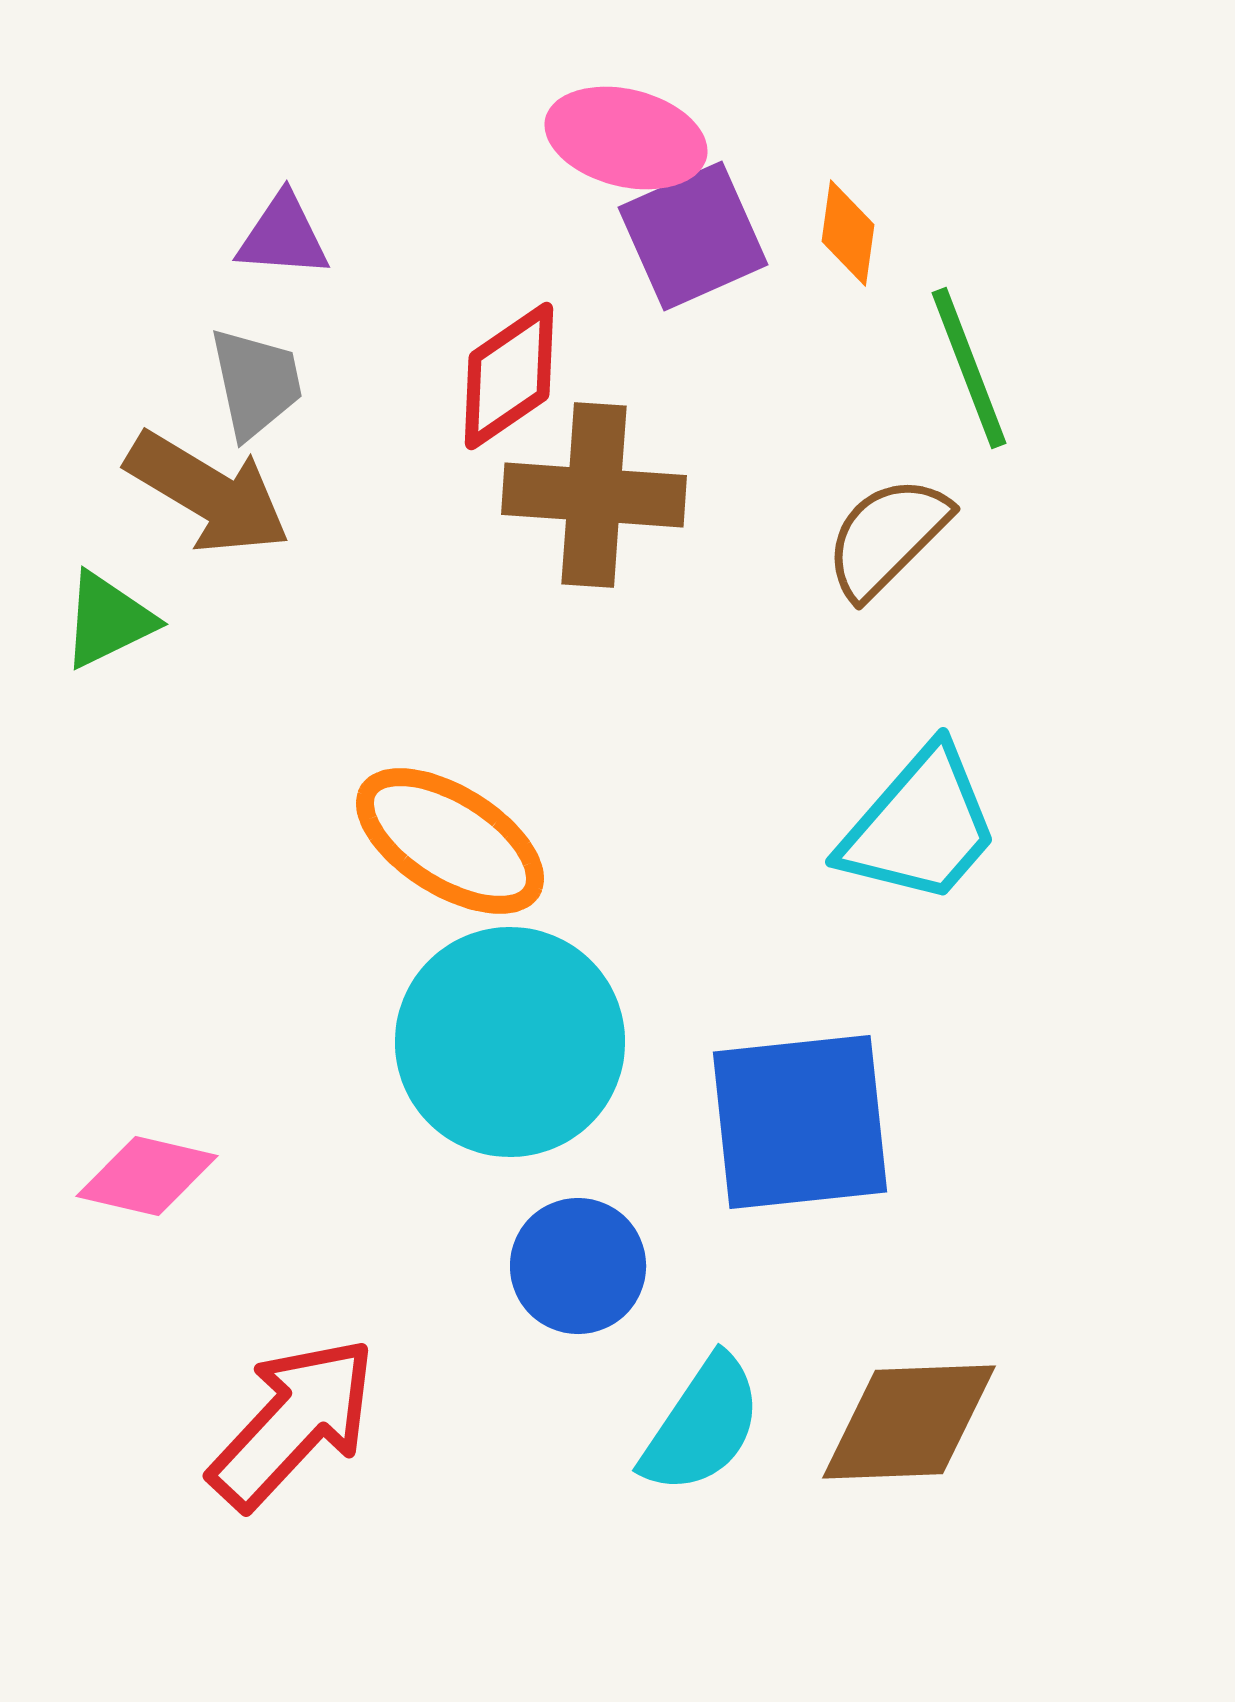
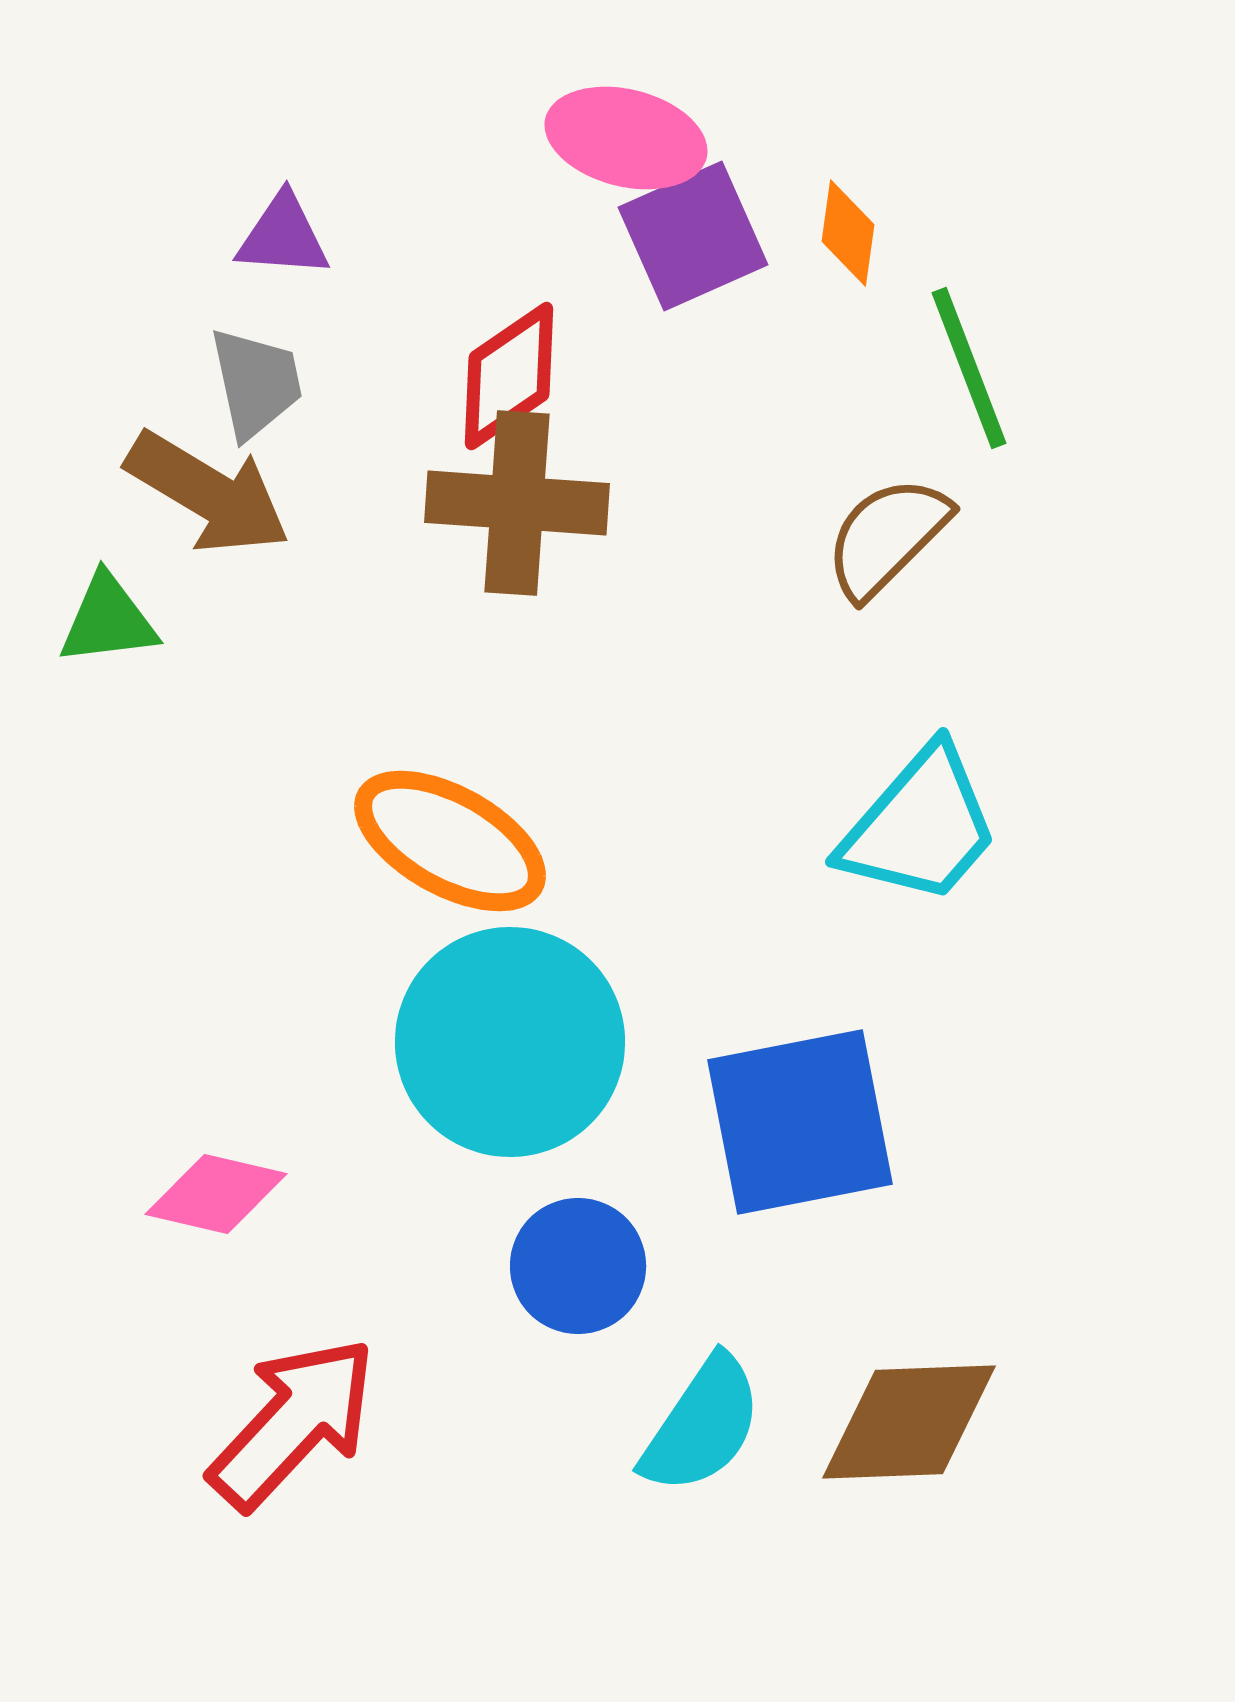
brown cross: moved 77 px left, 8 px down
green triangle: rotated 19 degrees clockwise
orange ellipse: rotated 3 degrees counterclockwise
blue square: rotated 5 degrees counterclockwise
pink diamond: moved 69 px right, 18 px down
